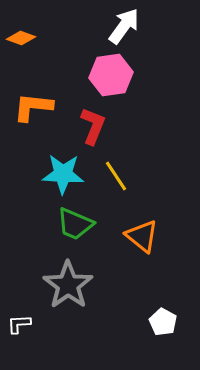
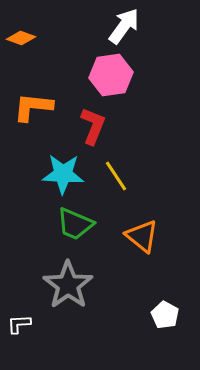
white pentagon: moved 2 px right, 7 px up
